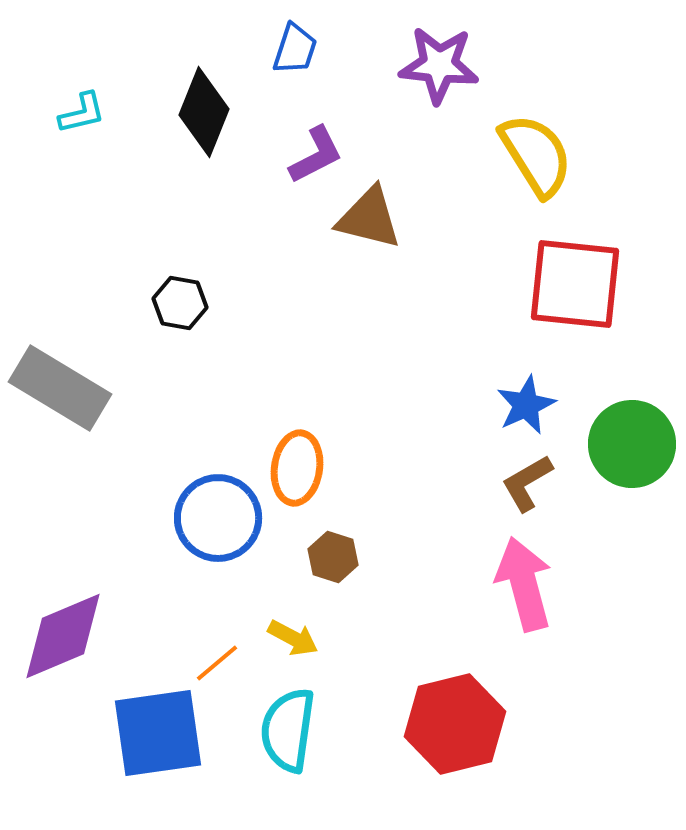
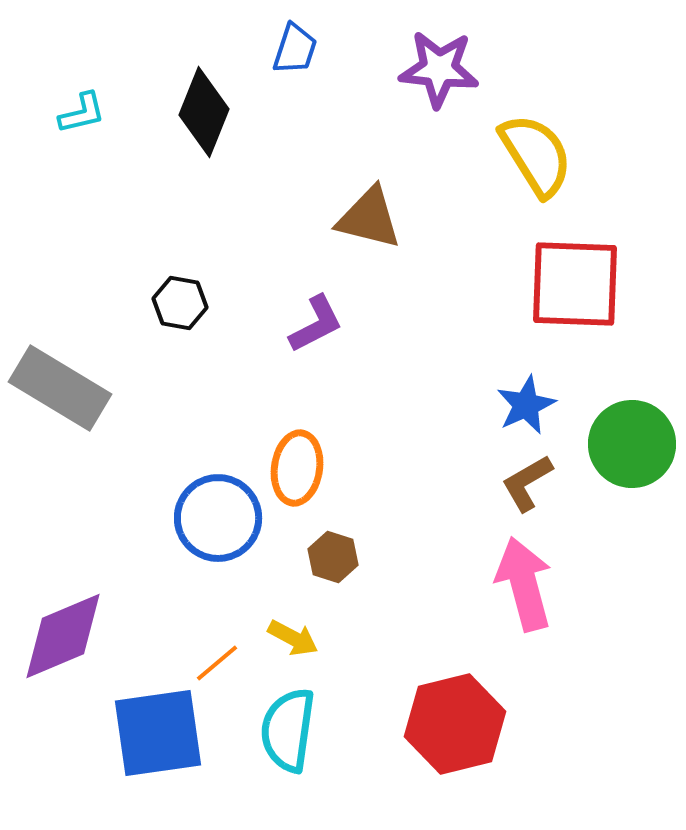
purple star: moved 4 px down
purple L-shape: moved 169 px down
red square: rotated 4 degrees counterclockwise
